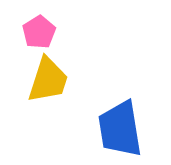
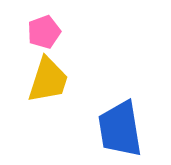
pink pentagon: moved 5 px right; rotated 12 degrees clockwise
